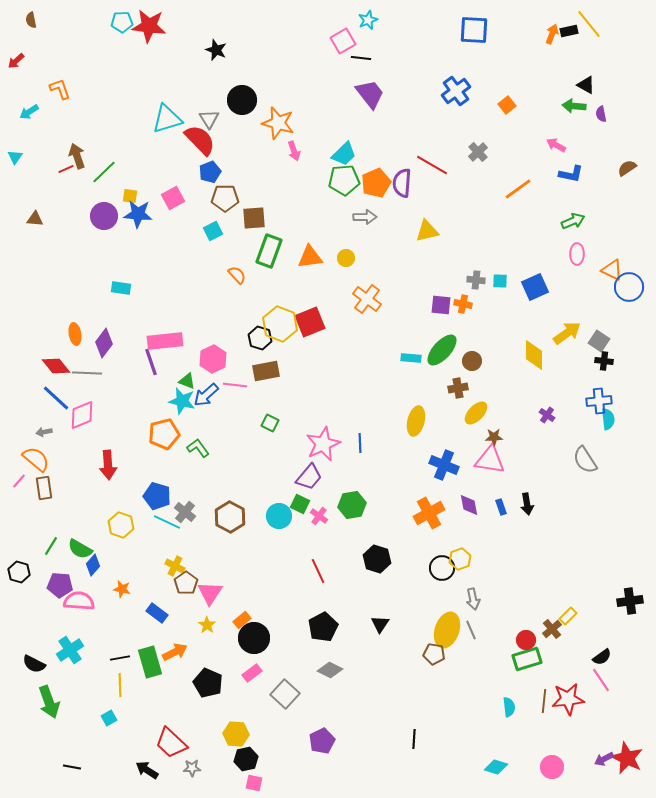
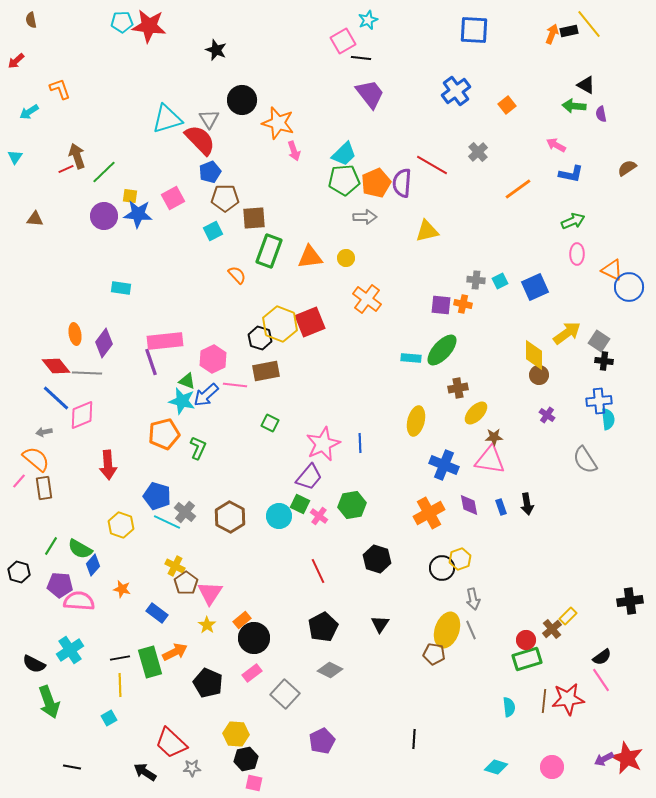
cyan square at (500, 281): rotated 28 degrees counterclockwise
brown circle at (472, 361): moved 67 px right, 14 px down
green L-shape at (198, 448): rotated 60 degrees clockwise
black arrow at (147, 770): moved 2 px left, 2 px down
